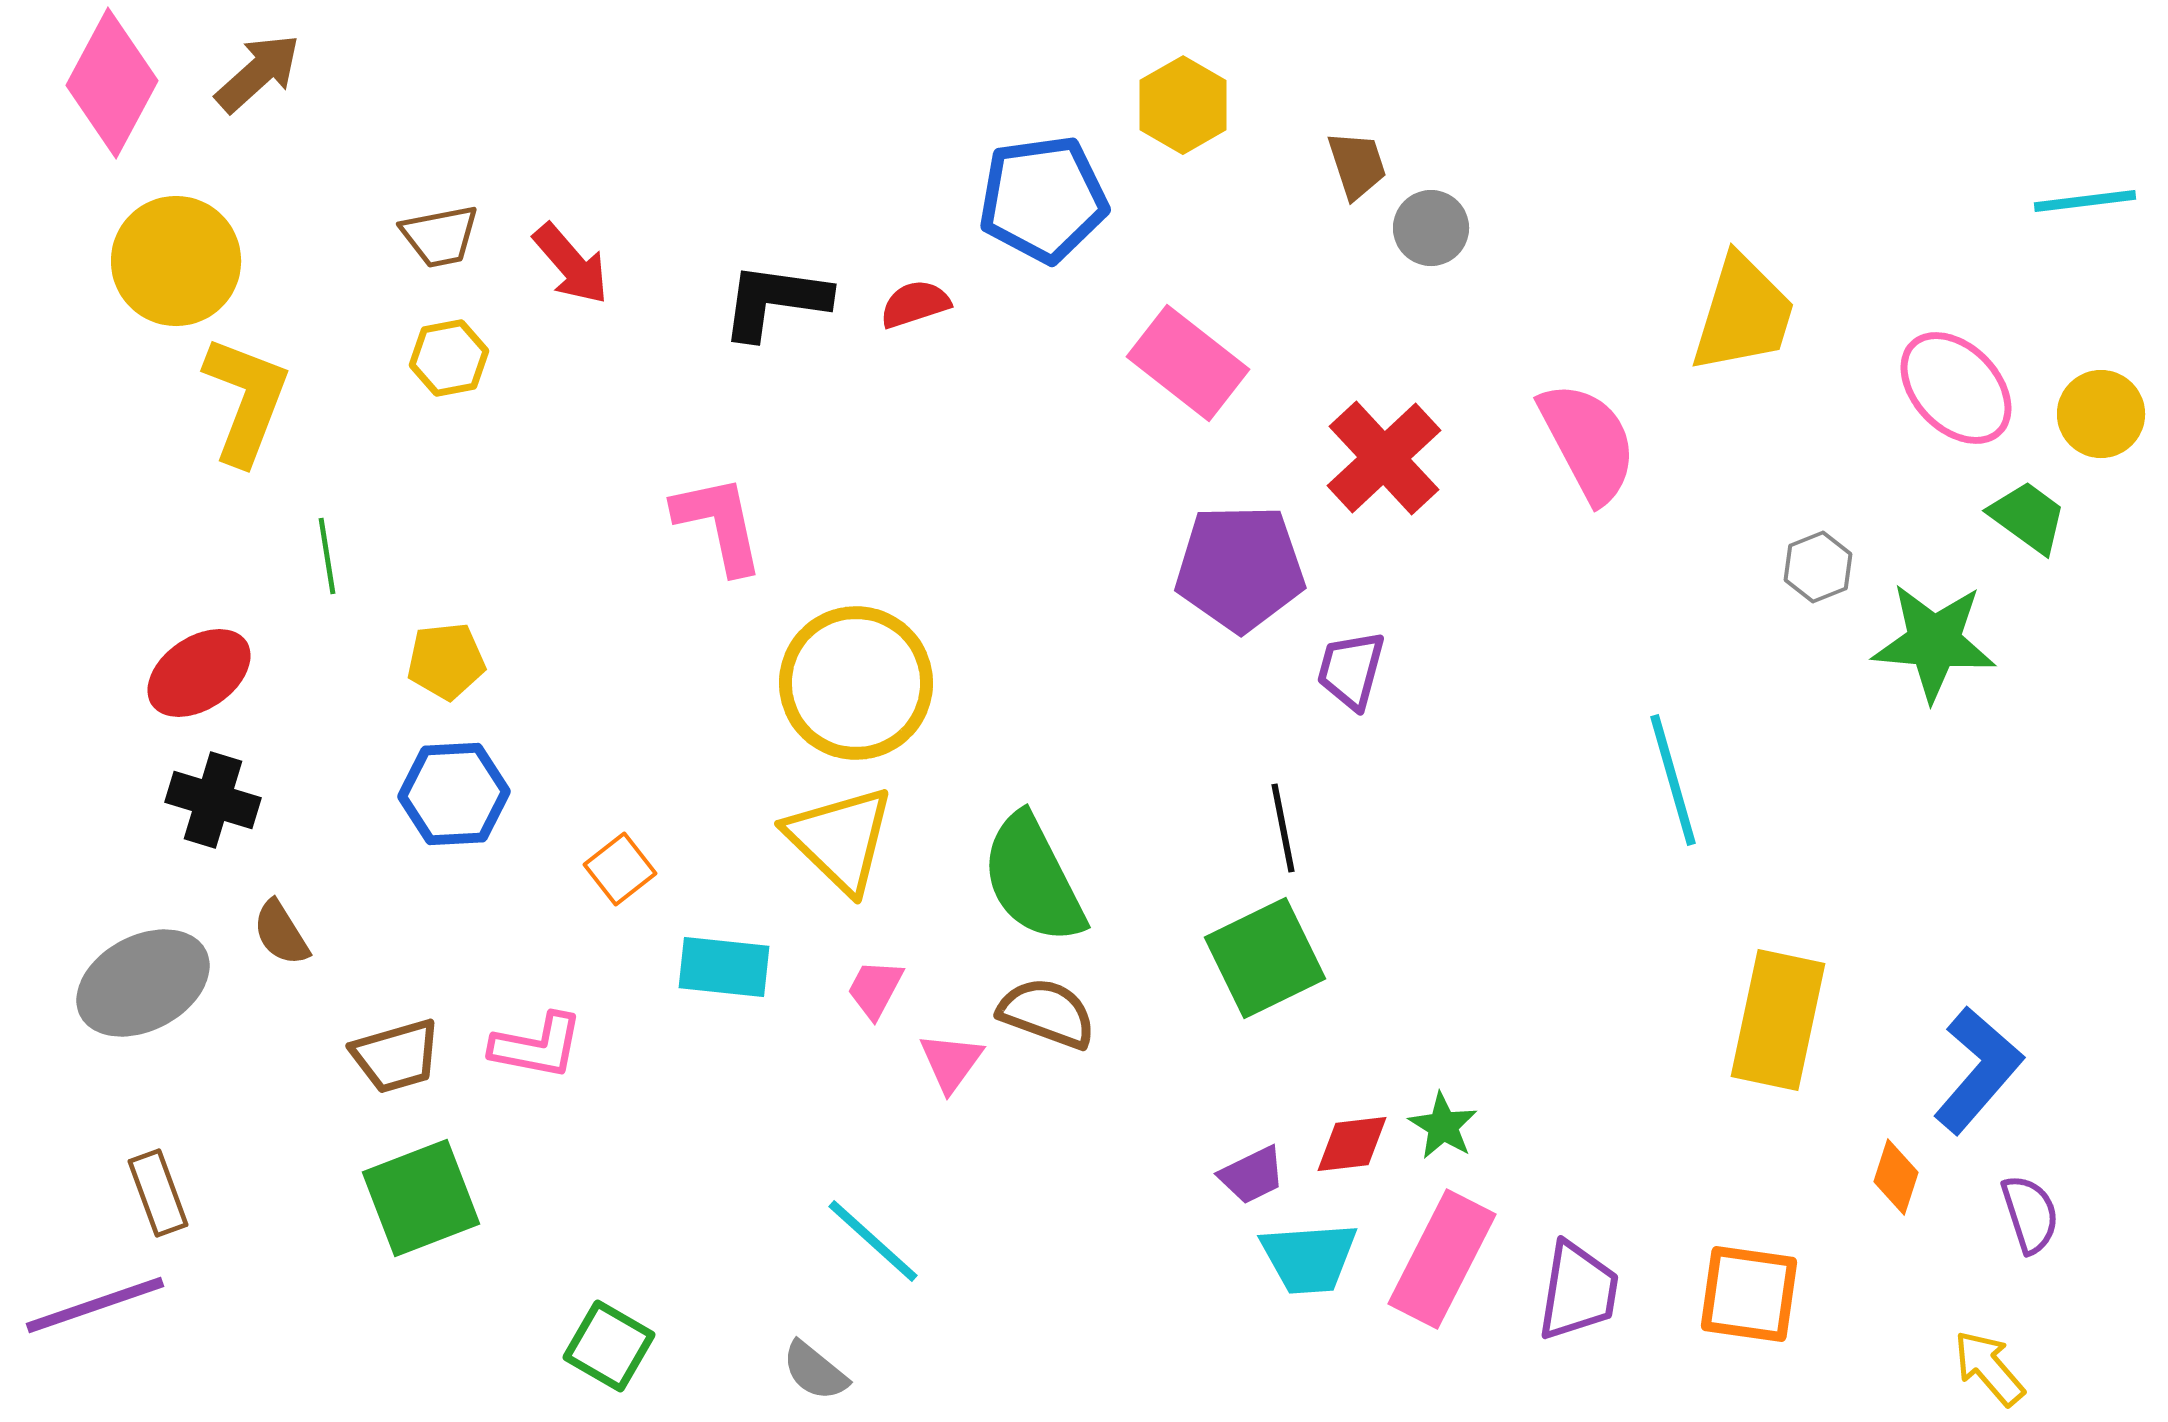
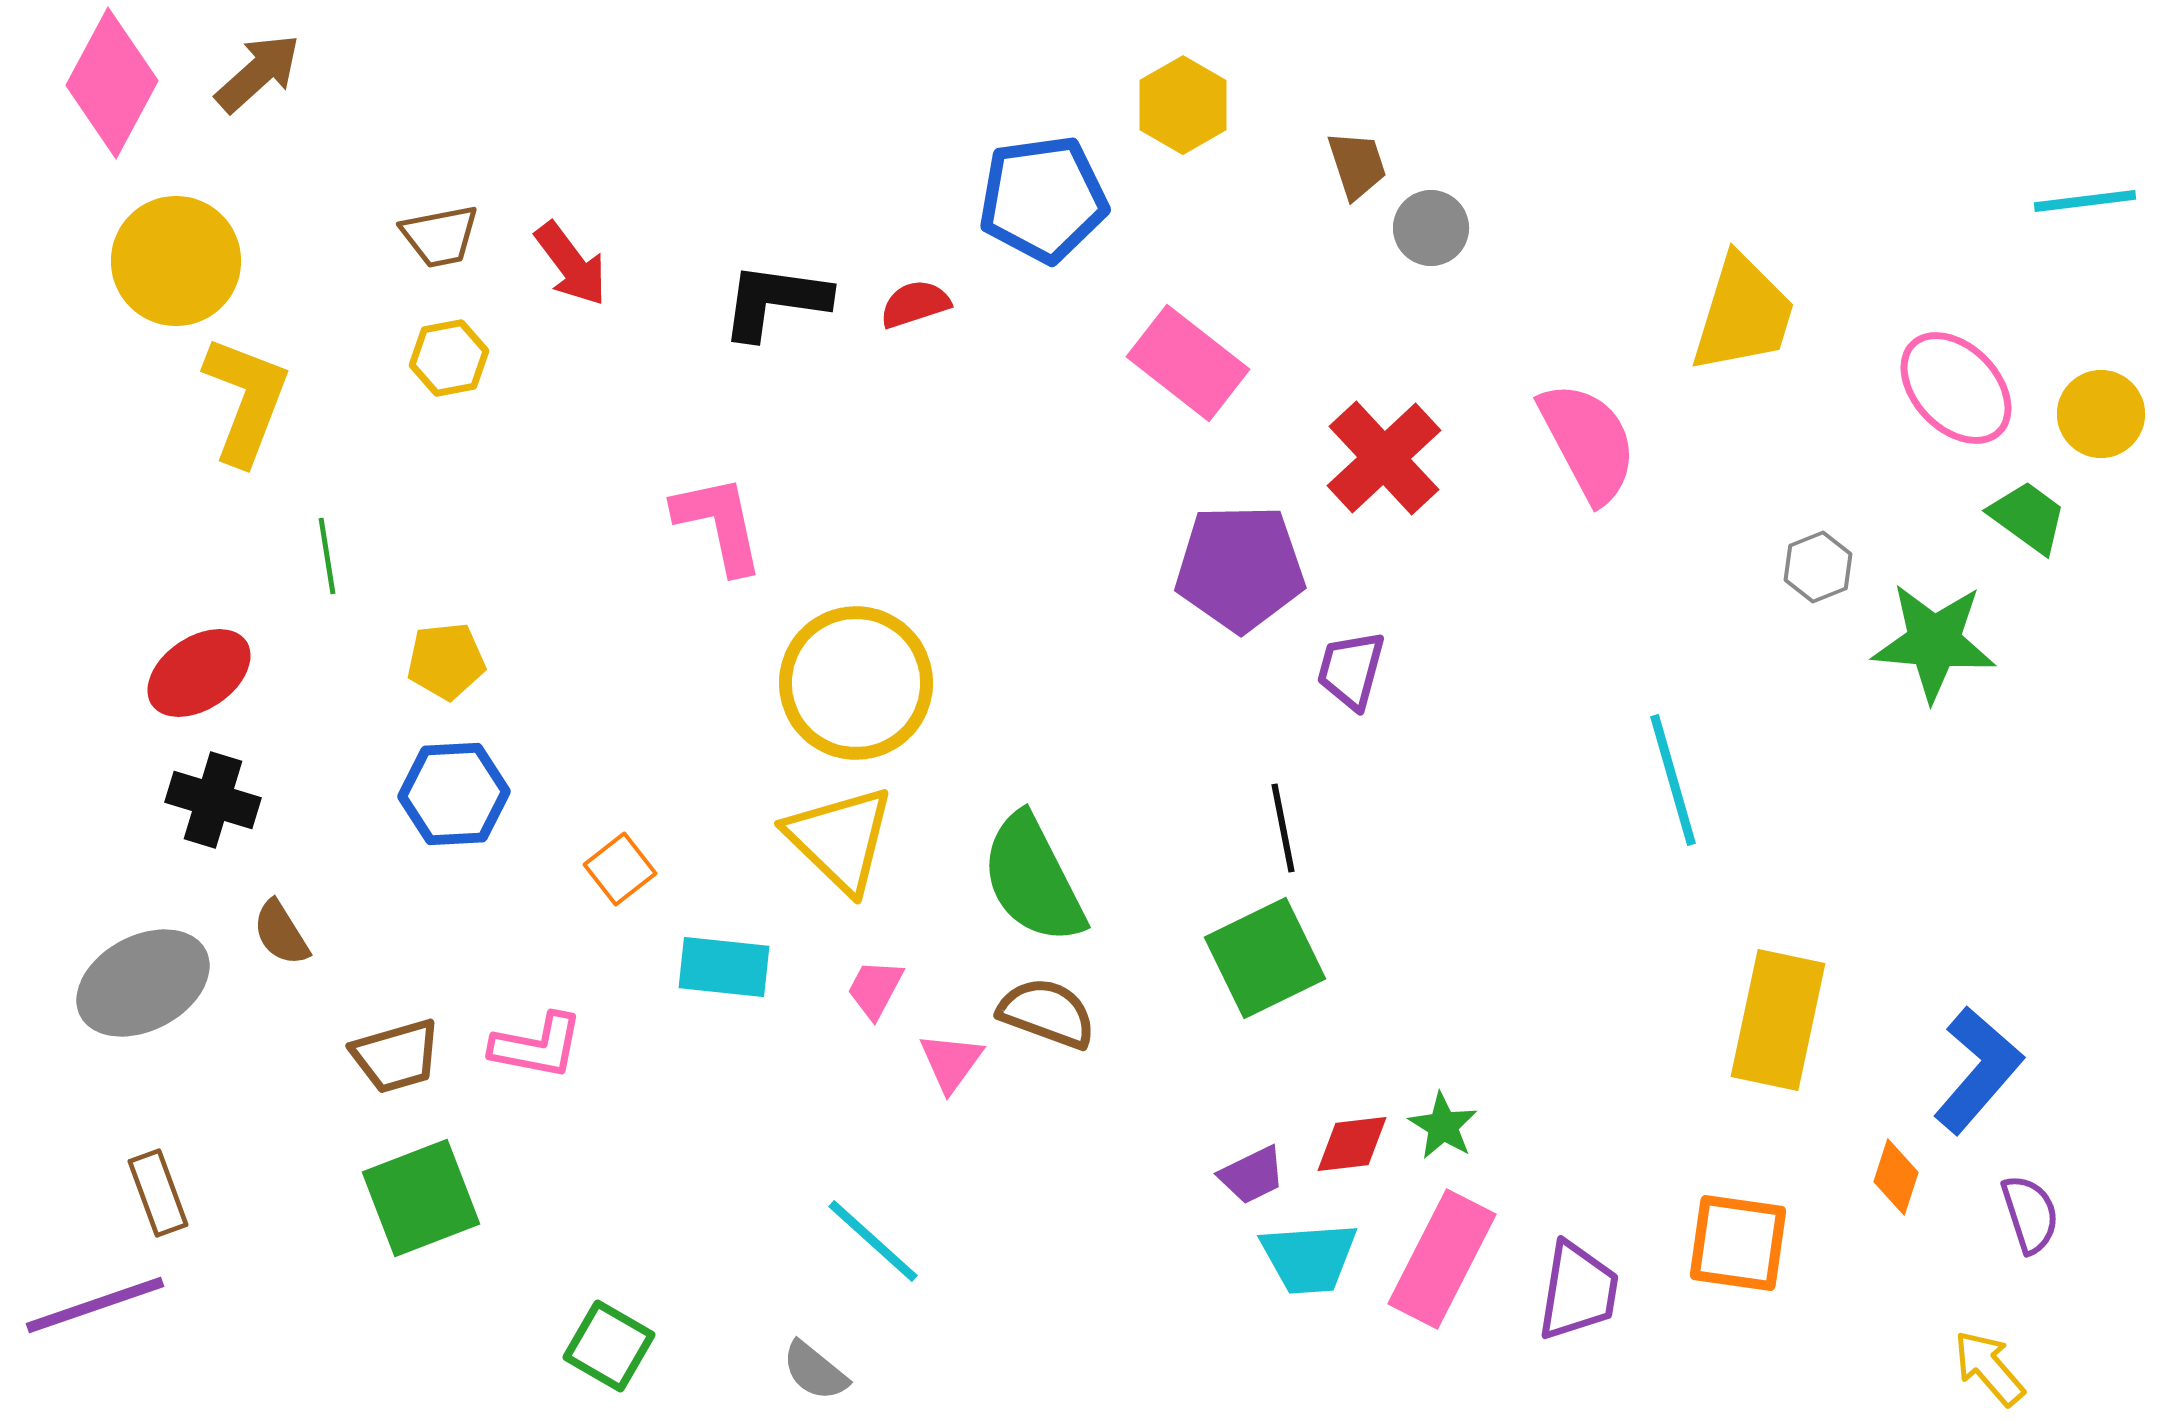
red arrow at (571, 264): rotated 4 degrees clockwise
orange square at (1749, 1294): moved 11 px left, 51 px up
